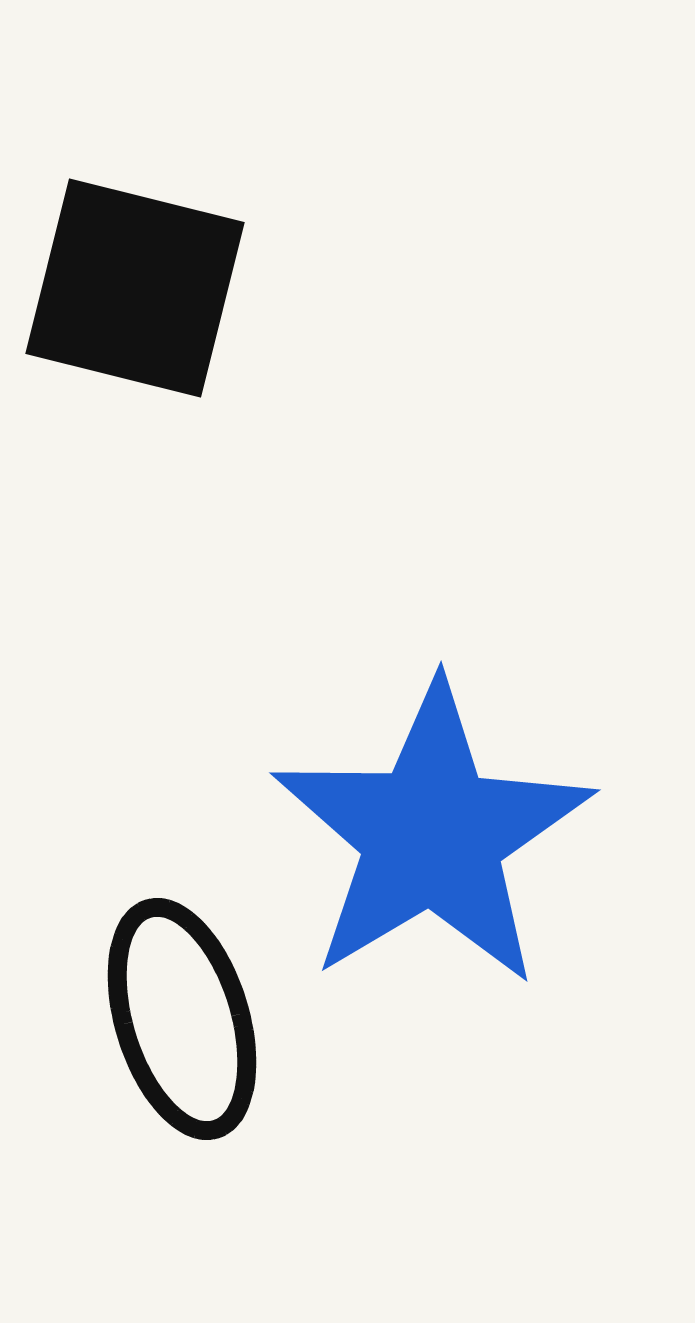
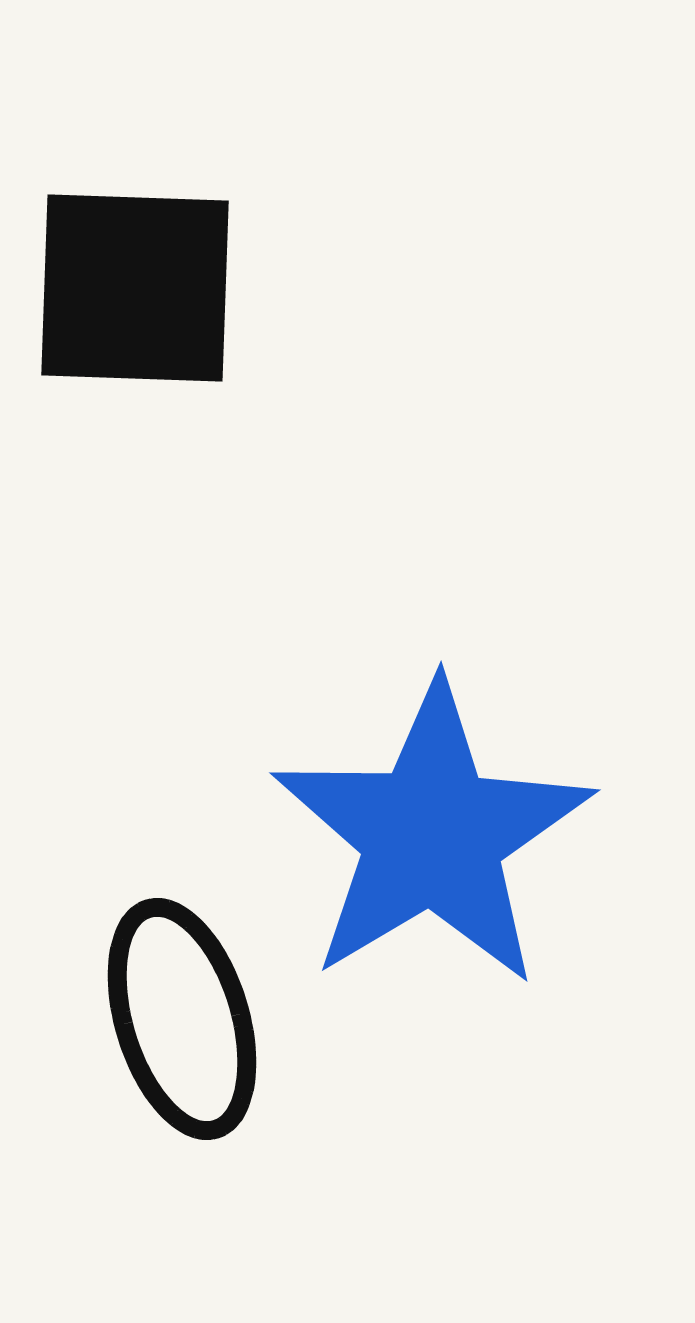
black square: rotated 12 degrees counterclockwise
